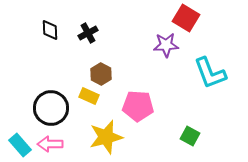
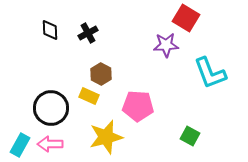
cyan rectangle: rotated 70 degrees clockwise
